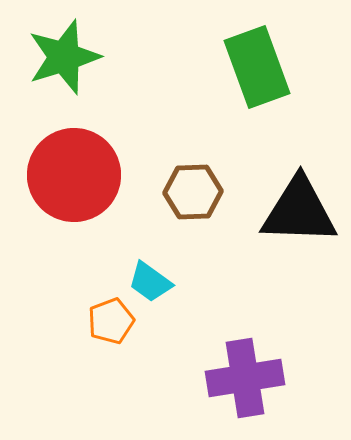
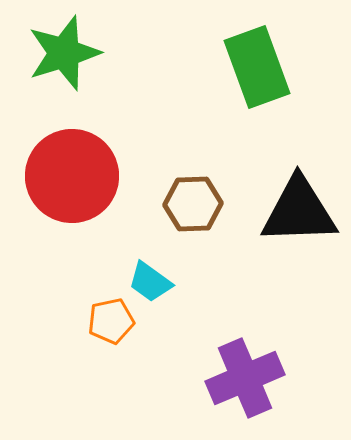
green star: moved 4 px up
red circle: moved 2 px left, 1 px down
brown hexagon: moved 12 px down
black triangle: rotated 4 degrees counterclockwise
orange pentagon: rotated 9 degrees clockwise
purple cross: rotated 14 degrees counterclockwise
